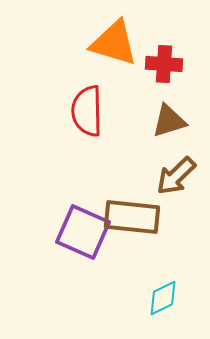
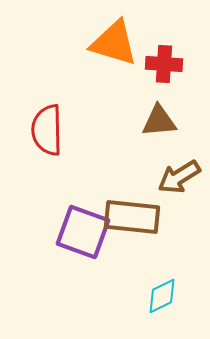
red semicircle: moved 40 px left, 19 px down
brown triangle: moved 10 px left; rotated 12 degrees clockwise
brown arrow: moved 3 px right, 1 px down; rotated 12 degrees clockwise
purple square: rotated 4 degrees counterclockwise
cyan diamond: moved 1 px left, 2 px up
